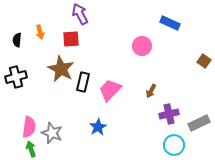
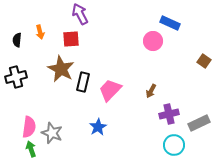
pink circle: moved 11 px right, 5 px up
